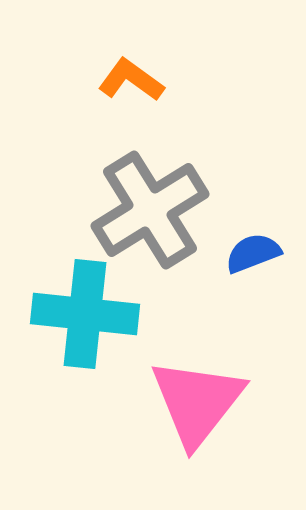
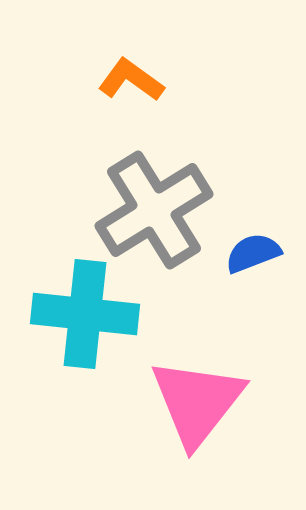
gray cross: moved 4 px right
